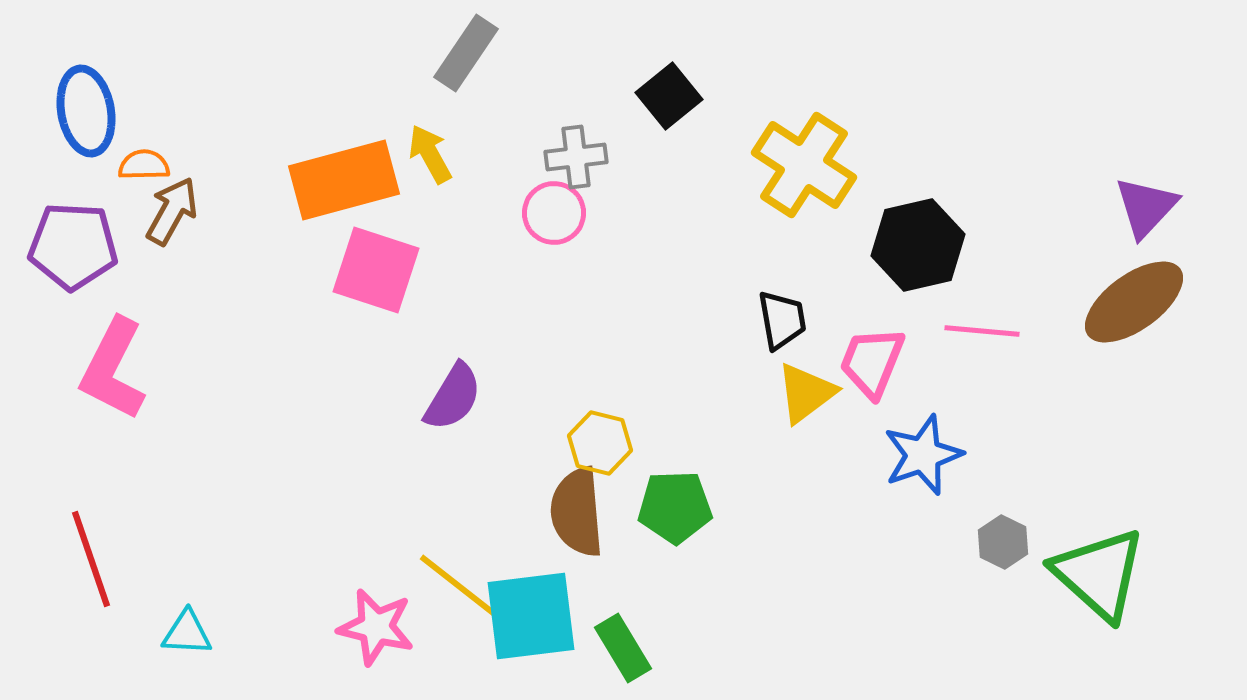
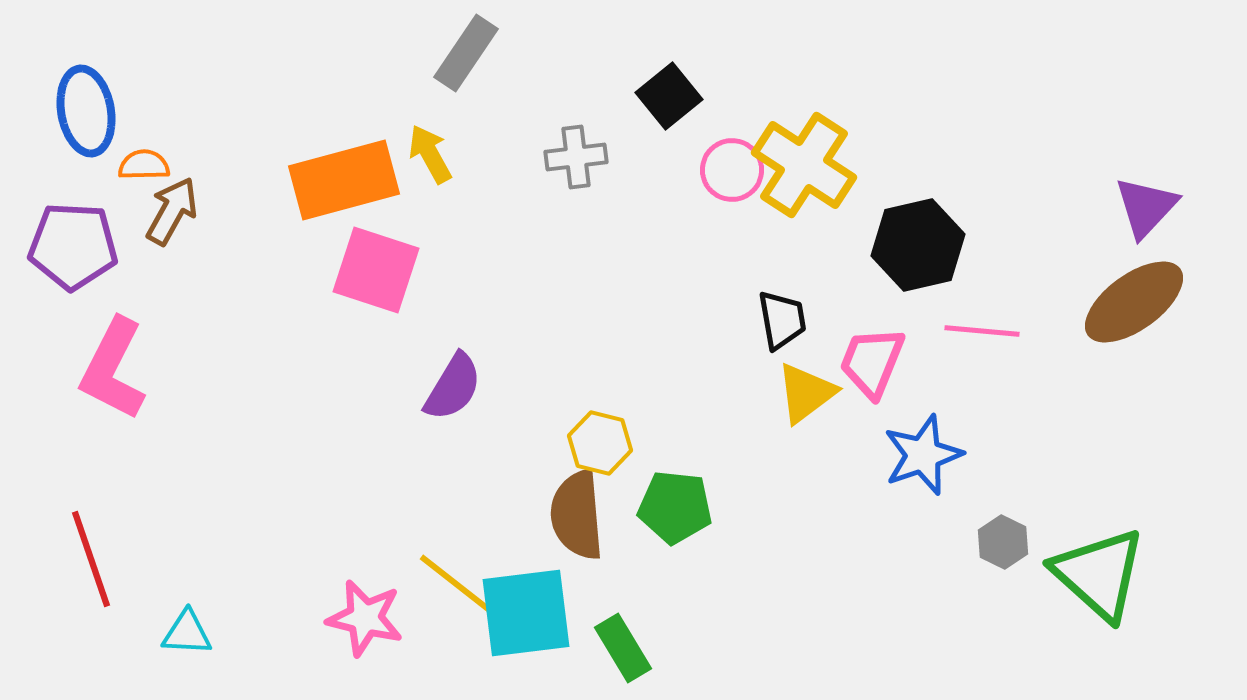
pink circle: moved 178 px right, 43 px up
purple semicircle: moved 10 px up
green pentagon: rotated 8 degrees clockwise
brown semicircle: moved 3 px down
cyan square: moved 5 px left, 3 px up
pink star: moved 11 px left, 9 px up
